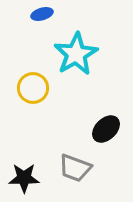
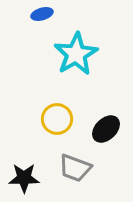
yellow circle: moved 24 px right, 31 px down
